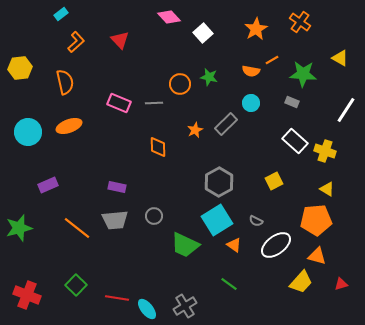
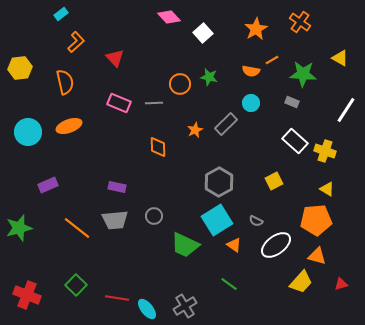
red triangle at (120, 40): moved 5 px left, 18 px down
